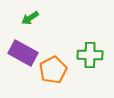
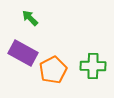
green arrow: rotated 78 degrees clockwise
green cross: moved 3 px right, 11 px down
